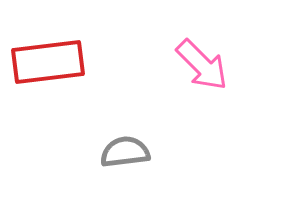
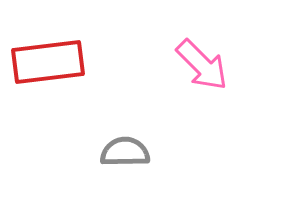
gray semicircle: rotated 6 degrees clockwise
